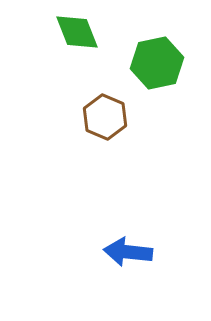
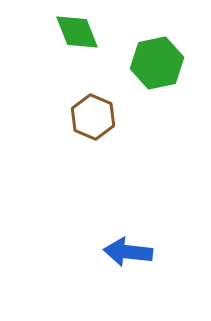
brown hexagon: moved 12 px left
